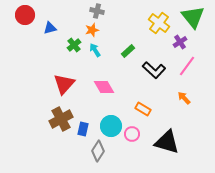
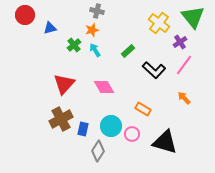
pink line: moved 3 px left, 1 px up
black triangle: moved 2 px left
